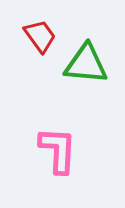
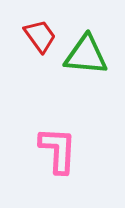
green triangle: moved 9 px up
